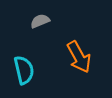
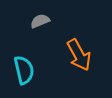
orange arrow: moved 2 px up
